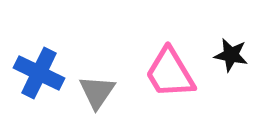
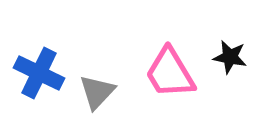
black star: moved 1 px left, 2 px down
gray triangle: rotated 9 degrees clockwise
